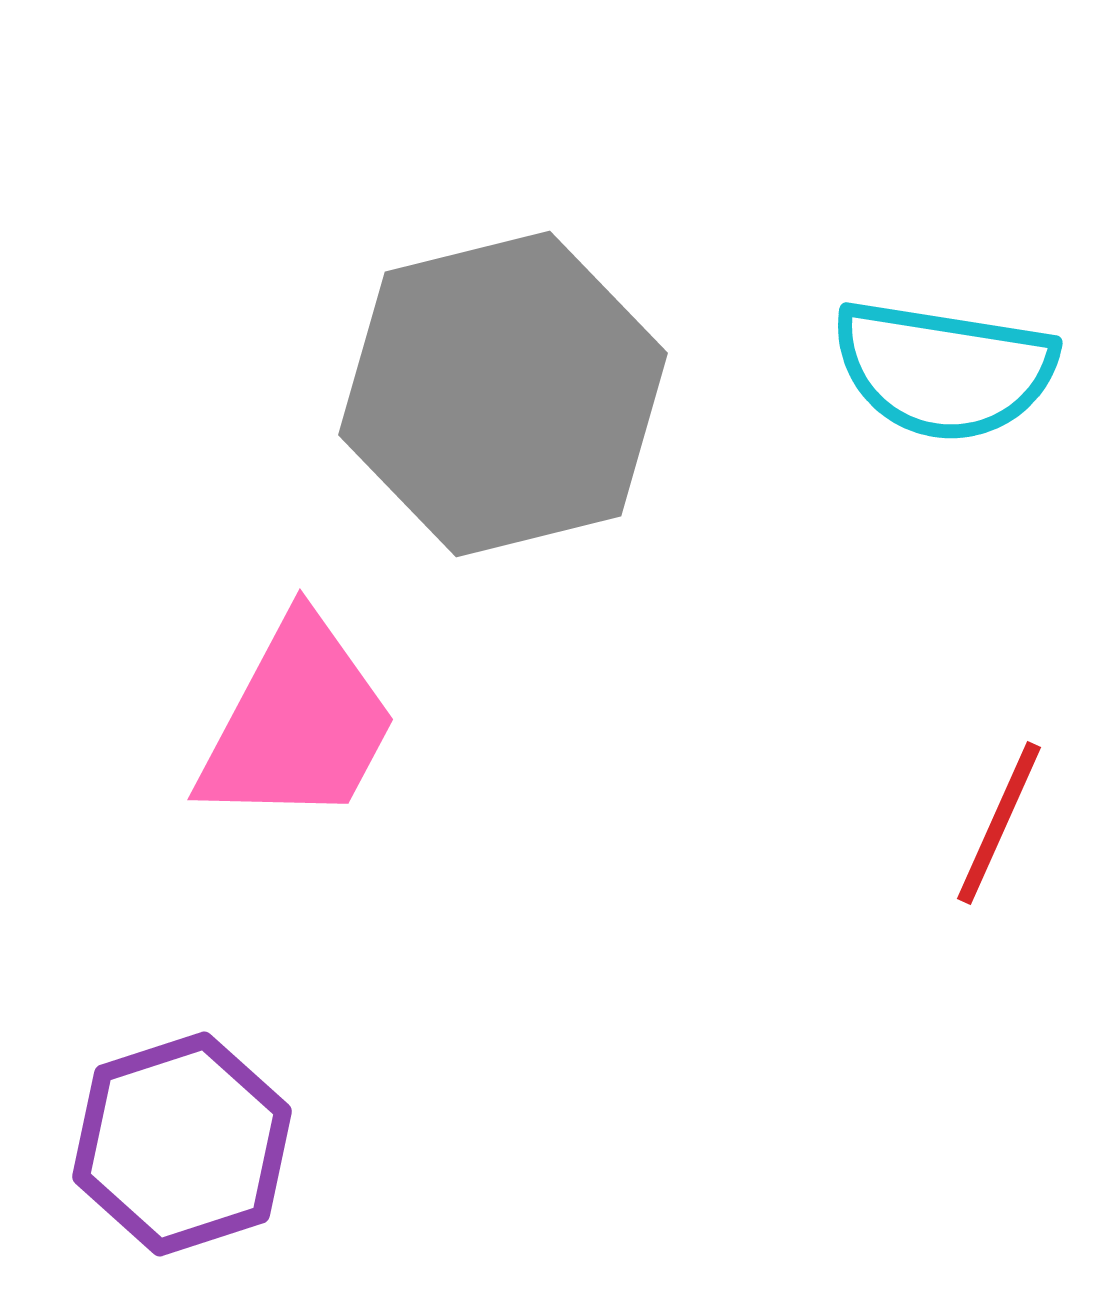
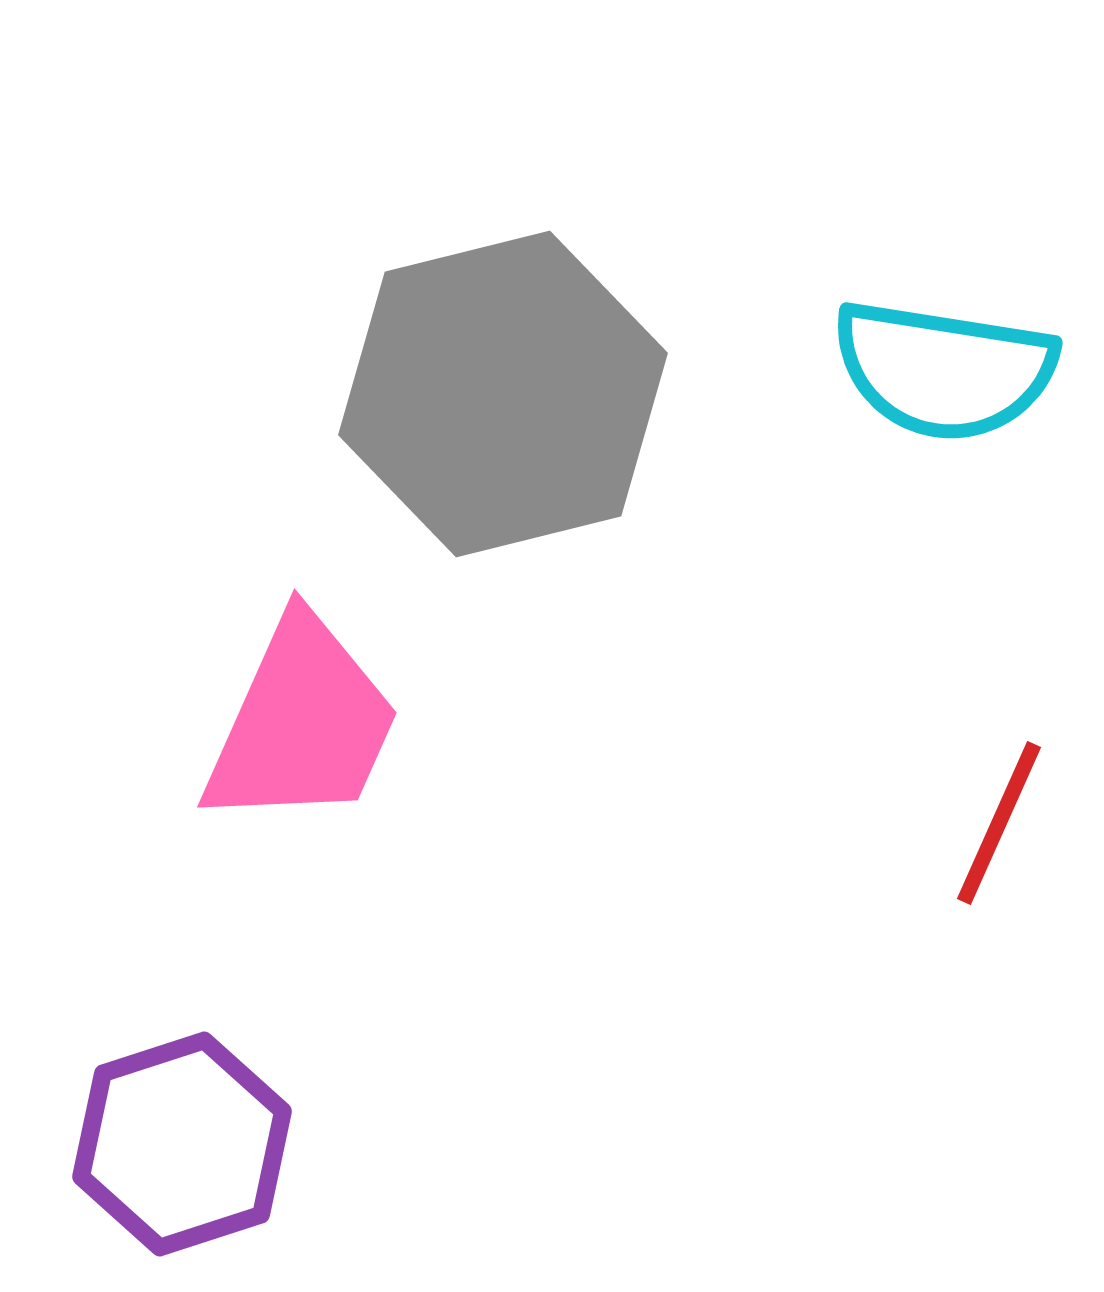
pink trapezoid: moved 4 px right; rotated 4 degrees counterclockwise
